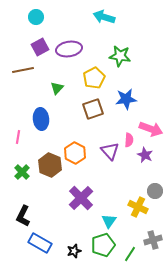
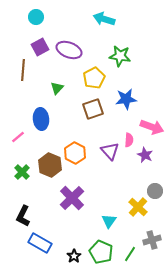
cyan arrow: moved 2 px down
purple ellipse: moved 1 px down; rotated 30 degrees clockwise
brown line: rotated 75 degrees counterclockwise
pink arrow: moved 1 px right, 2 px up
pink line: rotated 40 degrees clockwise
purple cross: moved 9 px left
yellow cross: rotated 18 degrees clockwise
gray cross: moved 1 px left
green pentagon: moved 2 px left, 7 px down; rotated 30 degrees counterclockwise
black star: moved 5 px down; rotated 16 degrees counterclockwise
